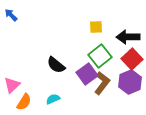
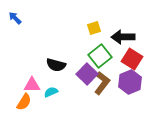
blue arrow: moved 4 px right, 3 px down
yellow square: moved 2 px left, 1 px down; rotated 16 degrees counterclockwise
black arrow: moved 5 px left
red square: rotated 15 degrees counterclockwise
black semicircle: rotated 24 degrees counterclockwise
purple square: rotated 10 degrees counterclockwise
pink triangle: moved 20 px right; rotated 42 degrees clockwise
cyan semicircle: moved 2 px left, 7 px up
